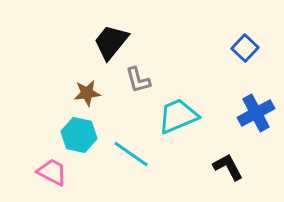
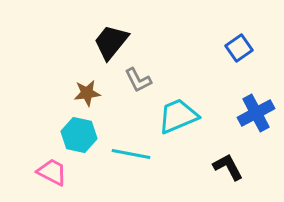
blue square: moved 6 px left; rotated 12 degrees clockwise
gray L-shape: rotated 12 degrees counterclockwise
cyan line: rotated 24 degrees counterclockwise
